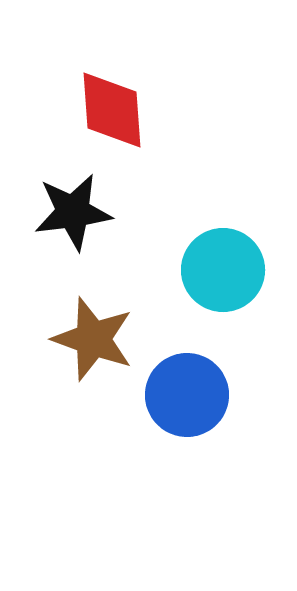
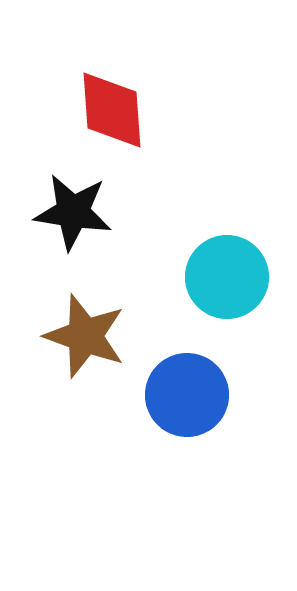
black star: rotated 16 degrees clockwise
cyan circle: moved 4 px right, 7 px down
brown star: moved 8 px left, 3 px up
